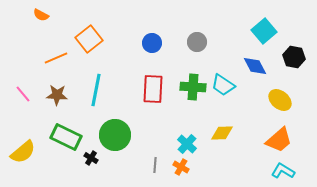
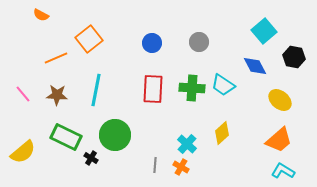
gray circle: moved 2 px right
green cross: moved 1 px left, 1 px down
yellow diamond: rotated 40 degrees counterclockwise
